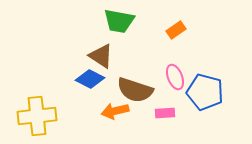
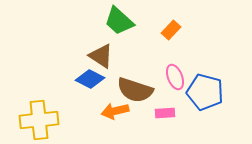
green trapezoid: rotated 32 degrees clockwise
orange rectangle: moved 5 px left; rotated 12 degrees counterclockwise
yellow cross: moved 2 px right, 4 px down
